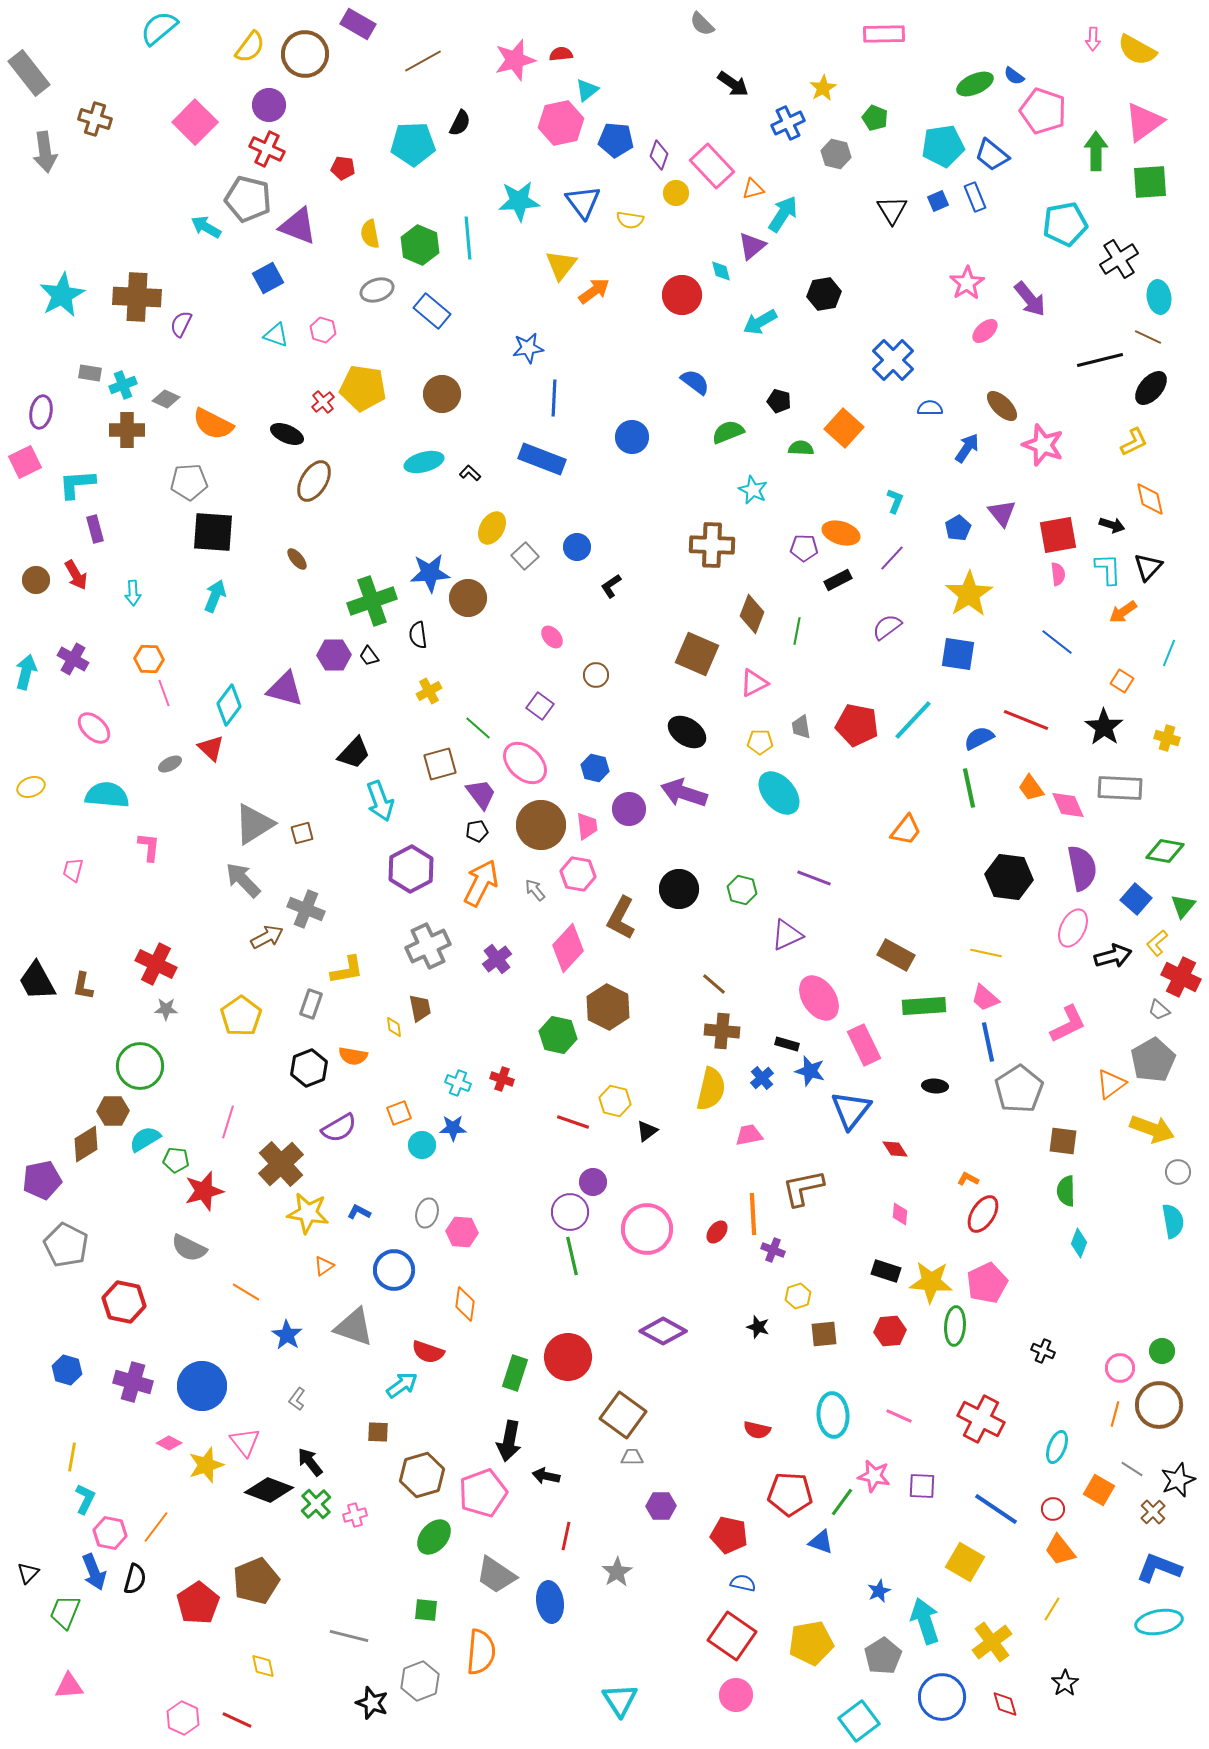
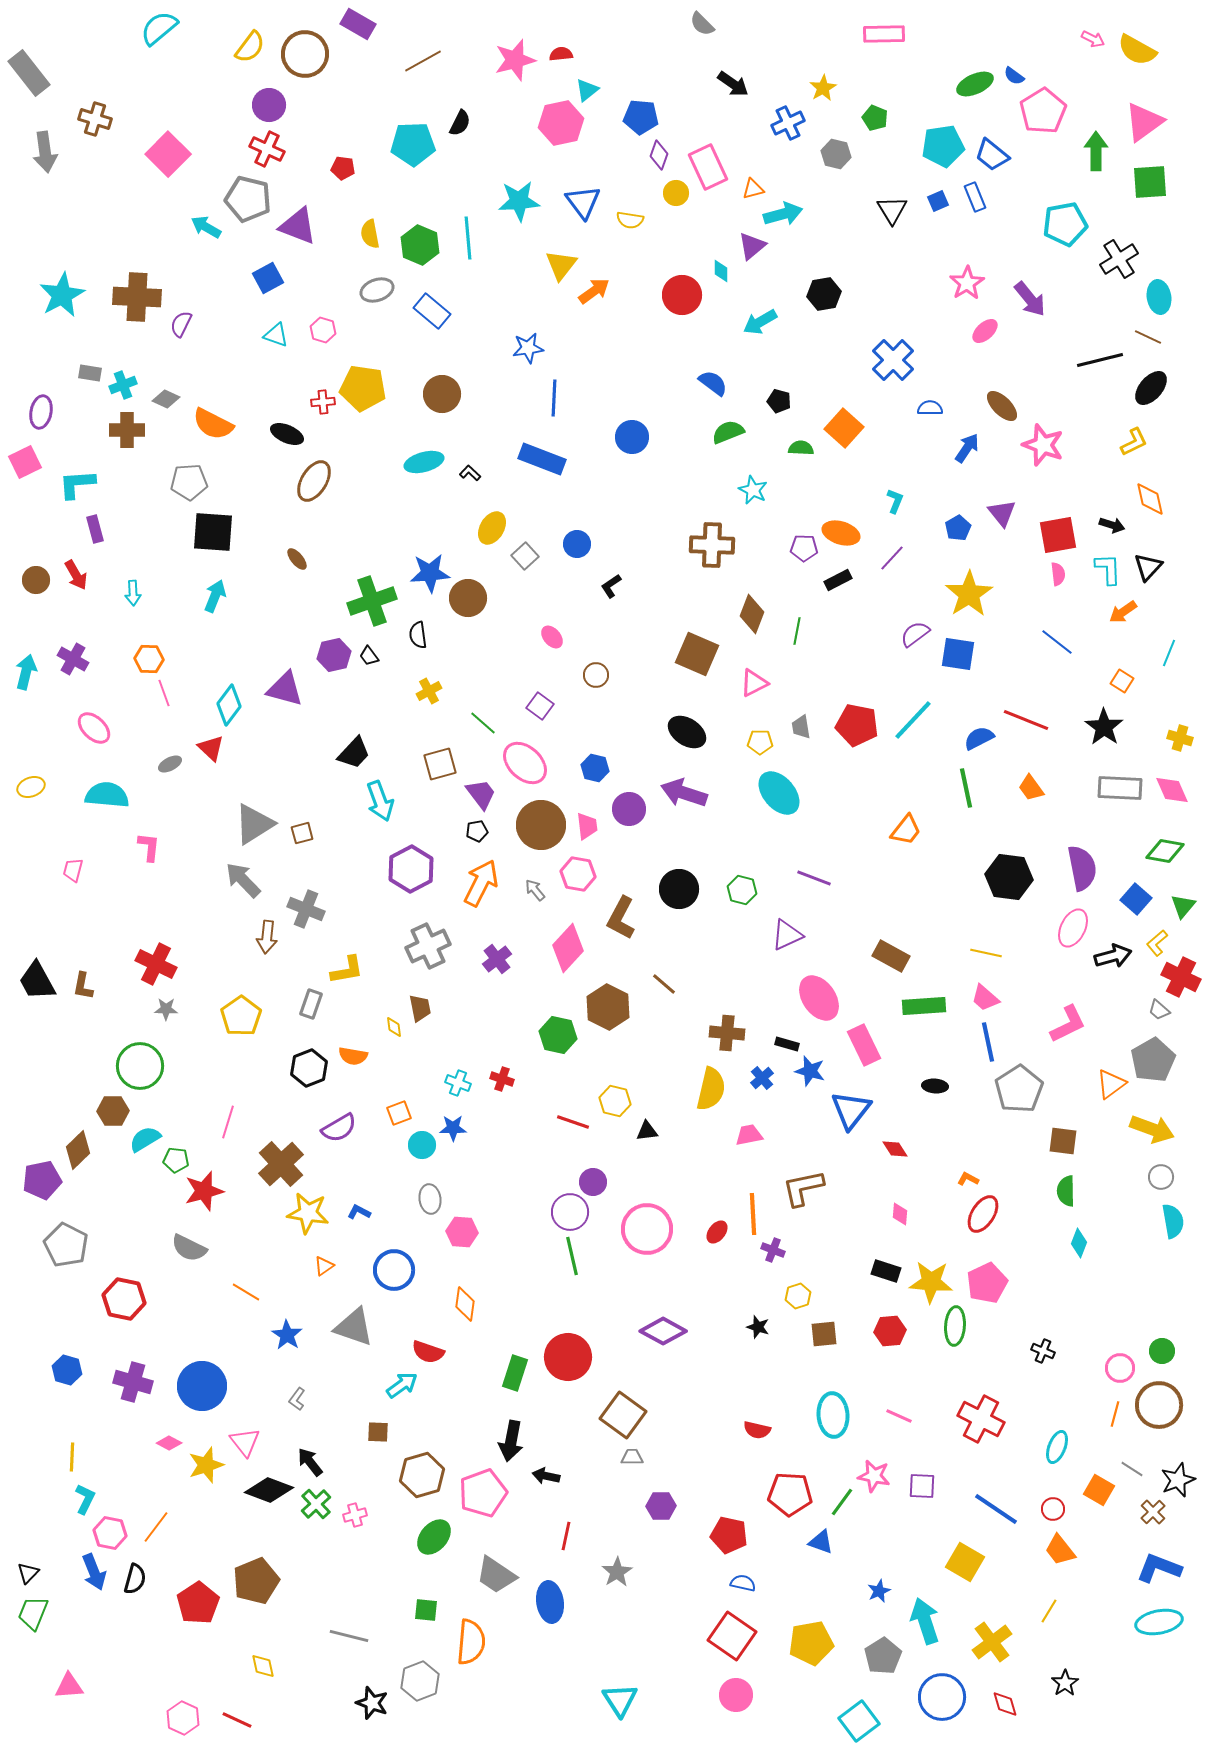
pink arrow at (1093, 39): rotated 65 degrees counterclockwise
pink pentagon at (1043, 111): rotated 21 degrees clockwise
pink square at (195, 122): moved 27 px left, 32 px down
blue pentagon at (616, 140): moved 25 px right, 23 px up
pink rectangle at (712, 166): moved 4 px left, 1 px down; rotated 18 degrees clockwise
cyan arrow at (783, 214): rotated 42 degrees clockwise
cyan diamond at (721, 271): rotated 15 degrees clockwise
blue semicircle at (695, 382): moved 18 px right, 1 px down
red cross at (323, 402): rotated 35 degrees clockwise
blue circle at (577, 547): moved 3 px up
purple semicircle at (887, 627): moved 28 px right, 7 px down
purple hexagon at (334, 655): rotated 12 degrees counterclockwise
green line at (478, 728): moved 5 px right, 5 px up
yellow cross at (1167, 738): moved 13 px right
green line at (969, 788): moved 3 px left
pink diamond at (1068, 805): moved 104 px right, 15 px up
brown arrow at (267, 937): rotated 124 degrees clockwise
brown rectangle at (896, 955): moved 5 px left, 1 px down
brown line at (714, 984): moved 50 px left
brown cross at (722, 1031): moved 5 px right, 2 px down
black triangle at (647, 1131): rotated 30 degrees clockwise
brown diamond at (86, 1144): moved 8 px left, 6 px down; rotated 12 degrees counterclockwise
gray circle at (1178, 1172): moved 17 px left, 5 px down
gray ellipse at (427, 1213): moved 3 px right, 14 px up; rotated 24 degrees counterclockwise
red hexagon at (124, 1302): moved 3 px up
black arrow at (509, 1441): moved 2 px right
yellow line at (72, 1457): rotated 8 degrees counterclockwise
yellow line at (1052, 1609): moved 3 px left, 2 px down
green trapezoid at (65, 1612): moved 32 px left, 1 px down
orange semicircle at (481, 1652): moved 10 px left, 10 px up
